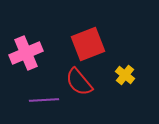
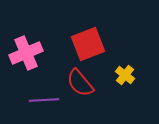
red semicircle: moved 1 px right, 1 px down
